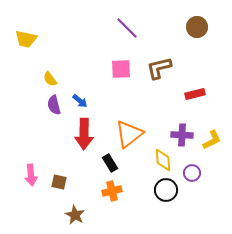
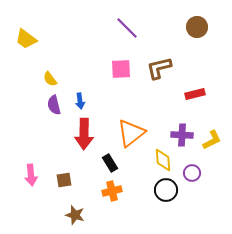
yellow trapezoid: rotated 25 degrees clockwise
blue arrow: rotated 42 degrees clockwise
orange triangle: moved 2 px right, 1 px up
brown square: moved 5 px right, 2 px up; rotated 21 degrees counterclockwise
brown star: rotated 12 degrees counterclockwise
